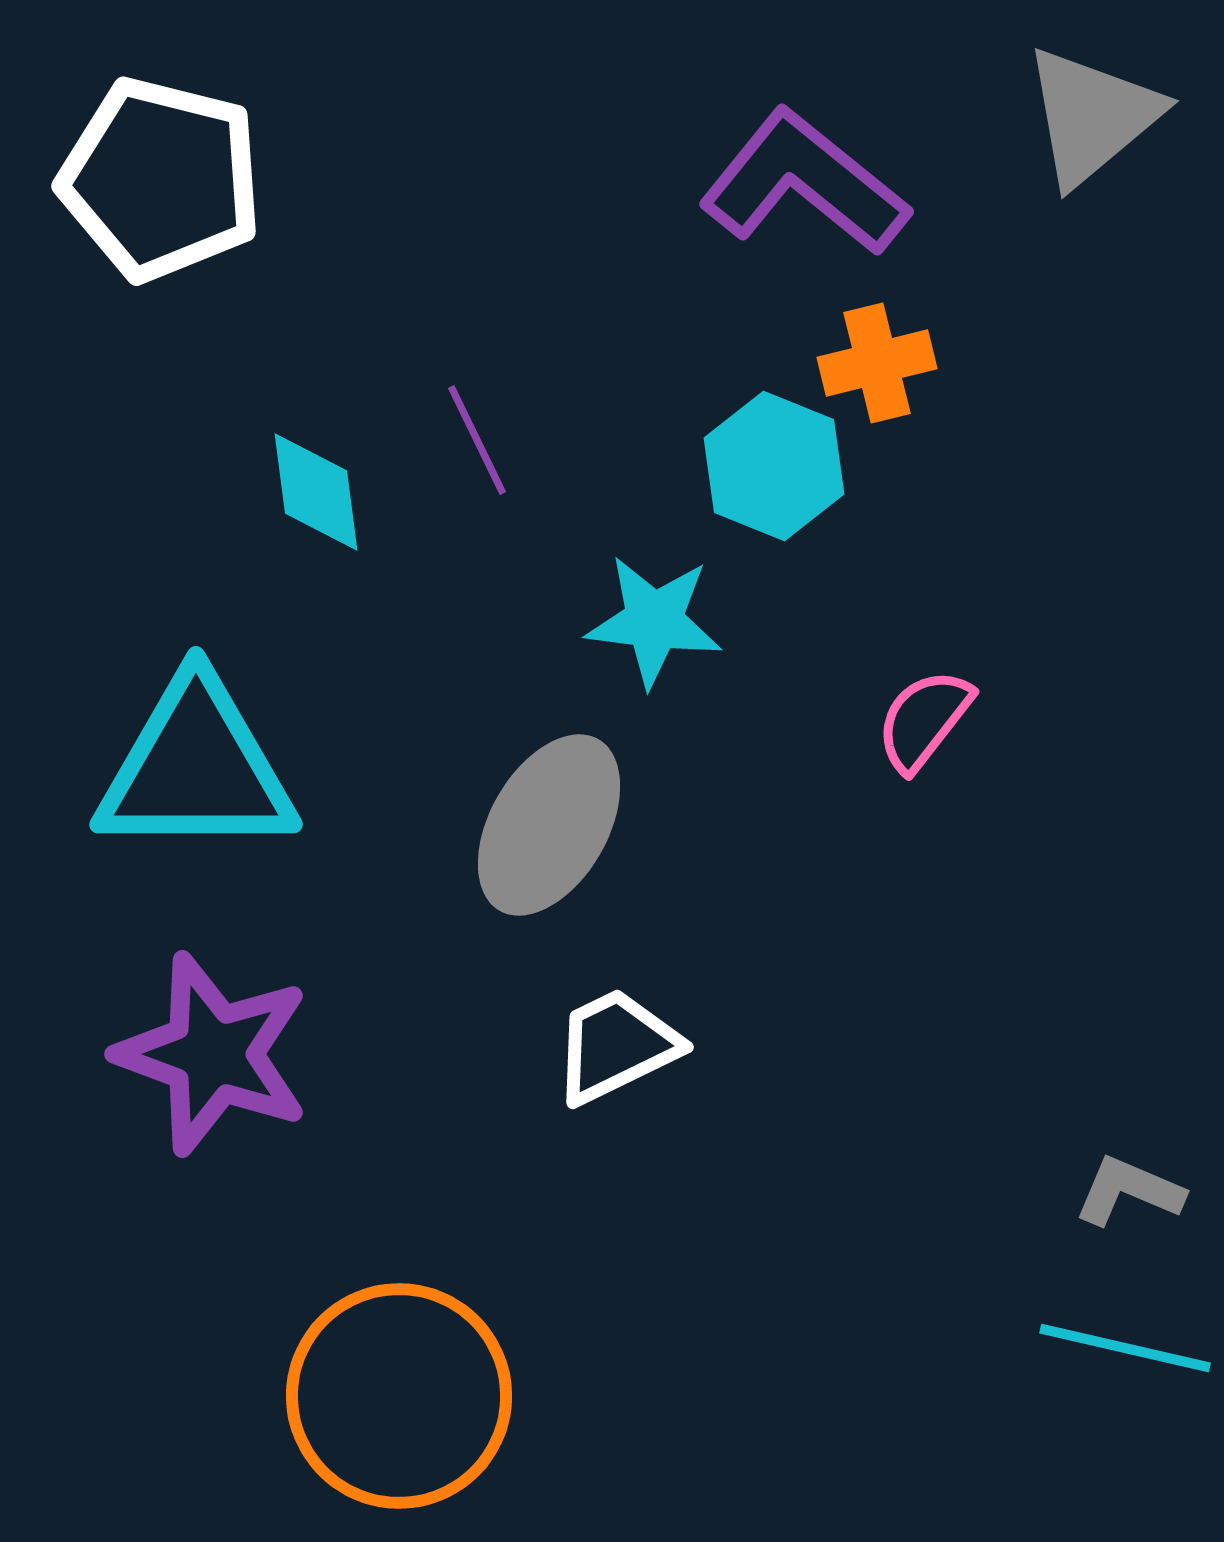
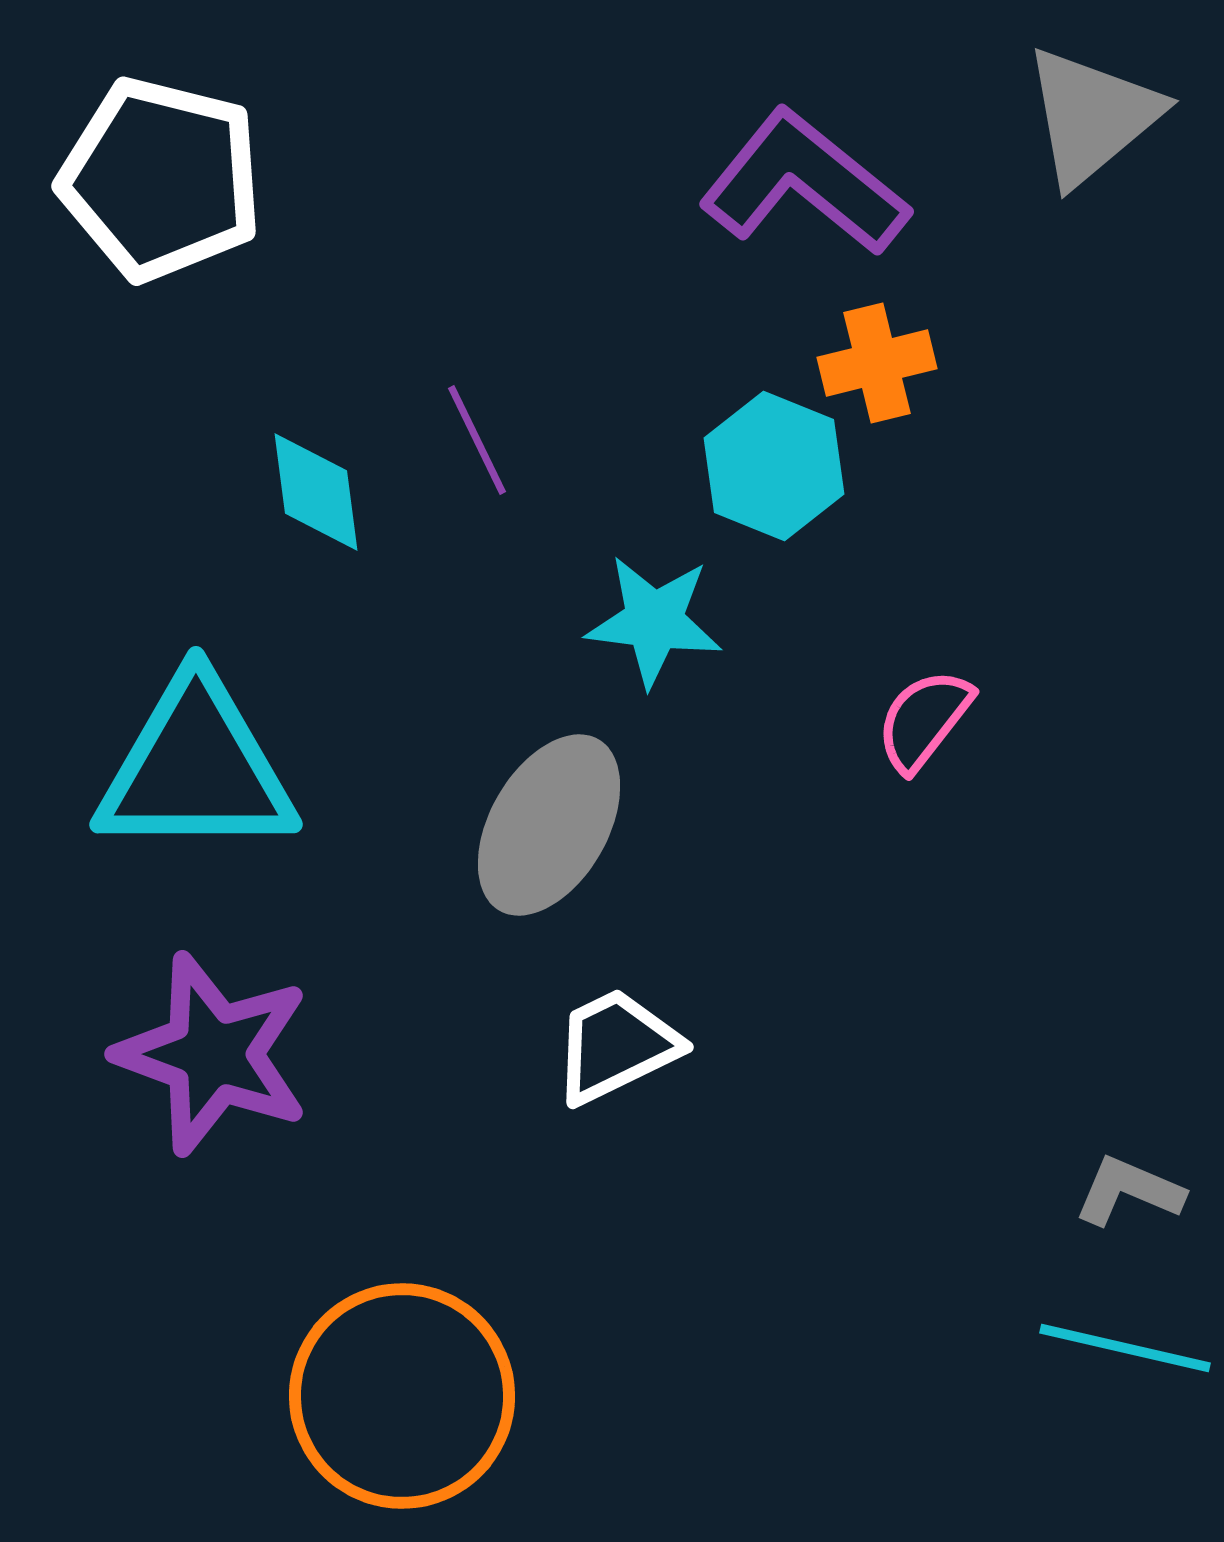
orange circle: moved 3 px right
